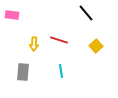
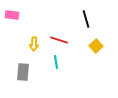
black line: moved 6 px down; rotated 24 degrees clockwise
cyan line: moved 5 px left, 9 px up
